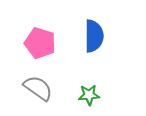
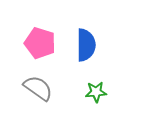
blue semicircle: moved 8 px left, 9 px down
green star: moved 7 px right, 3 px up
